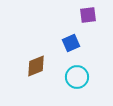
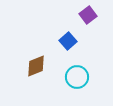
purple square: rotated 30 degrees counterclockwise
blue square: moved 3 px left, 2 px up; rotated 18 degrees counterclockwise
